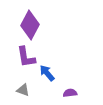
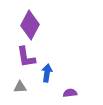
blue arrow: rotated 48 degrees clockwise
gray triangle: moved 3 px left, 3 px up; rotated 24 degrees counterclockwise
